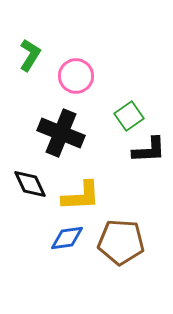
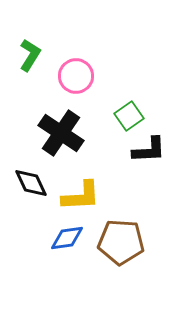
black cross: rotated 12 degrees clockwise
black diamond: moved 1 px right, 1 px up
